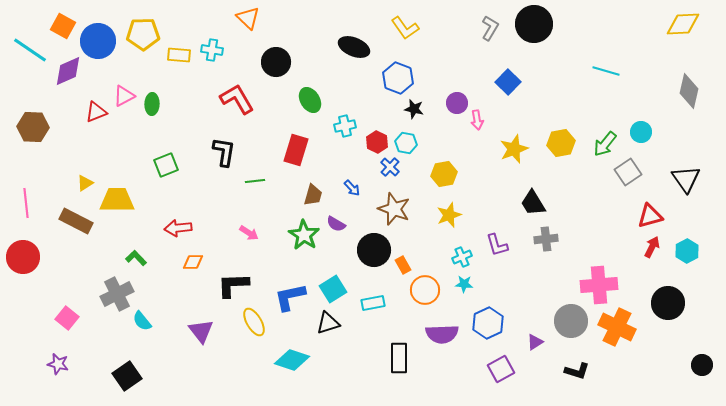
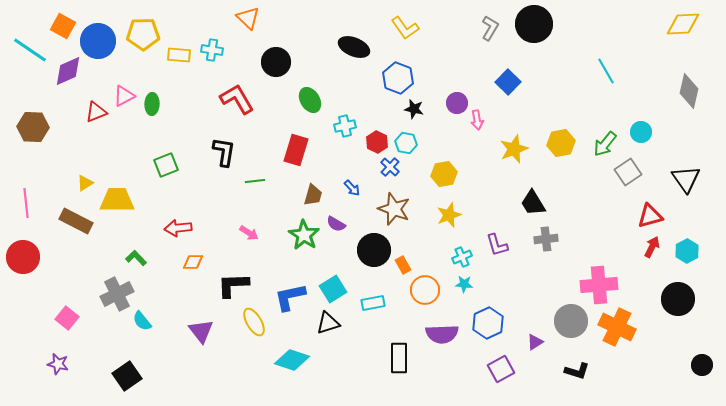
cyan line at (606, 71): rotated 44 degrees clockwise
black circle at (668, 303): moved 10 px right, 4 px up
